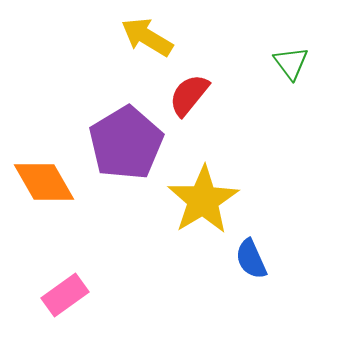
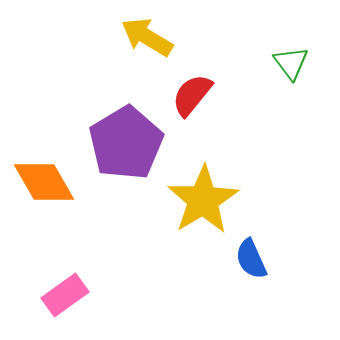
red semicircle: moved 3 px right
